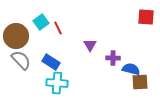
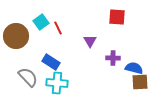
red square: moved 29 px left
purple triangle: moved 4 px up
gray semicircle: moved 7 px right, 17 px down
blue semicircle: moved 3 px right, 1 px up
